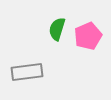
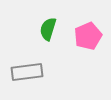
green semicircle: moved 9 px left
